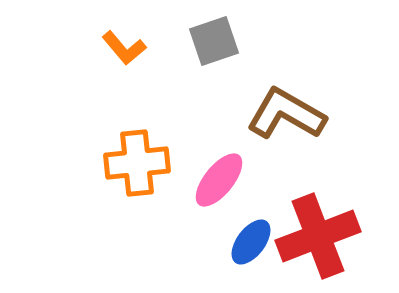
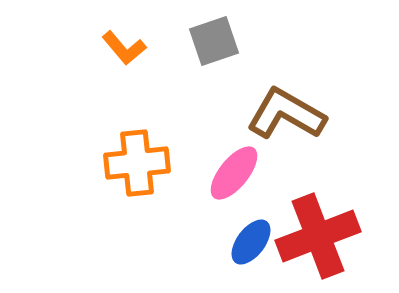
pink ellipse: moved 15 px right, 7 px up
